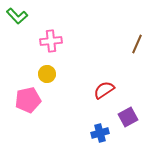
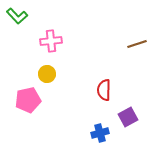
brown line: rotated 48 degrees clockwise
red semicircle: rotated 55 degrees counterclockwise
